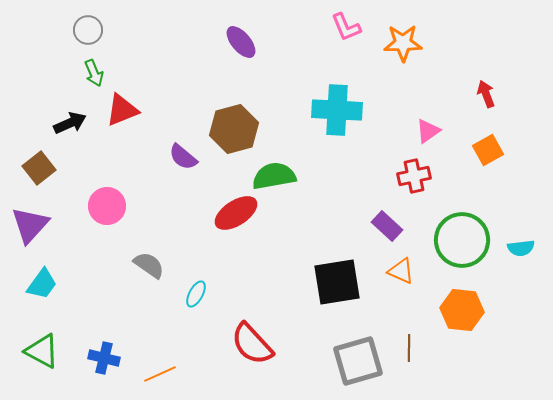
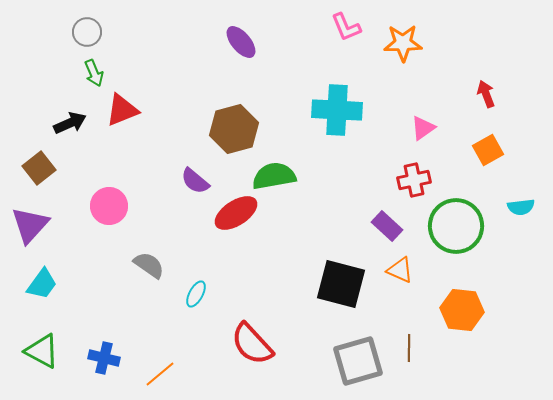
gray circle: moved 1 px left, 2 px down
pink triangle: moved 5 px left, 3 px up
purple semicircle: moved 12 px right, 24 px down
red cross: moved 4 px down
pink circle: moved 2 px right
green circle: moved 6 px left, 14 px up
cyan semicircle: moved 41 px up
orange triangle: moved 1 px left, 1 px up
black square: moved 4 px right, 2 px down; rotated 24 degrees clockwise
orange line: rotated 16 degrees counterclockwise
